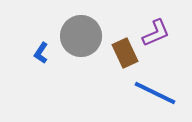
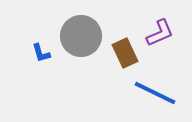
purple L-shape: moved 4 px right
blue L-shape: rotated 50 degrees counterclockwise
